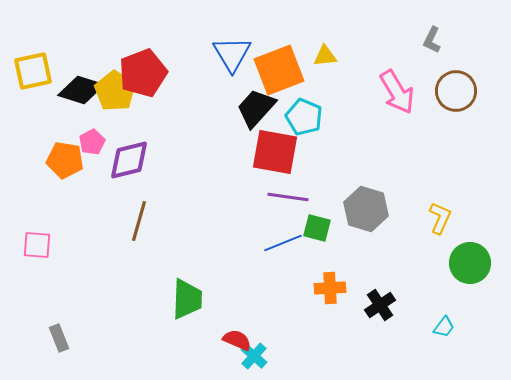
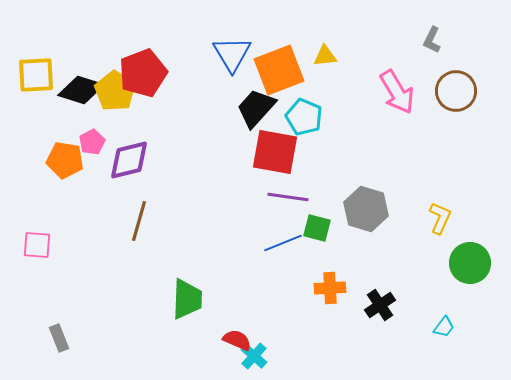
yellow square: moved 3 px right, 4 px down; rotated 9 degrees clockwise
